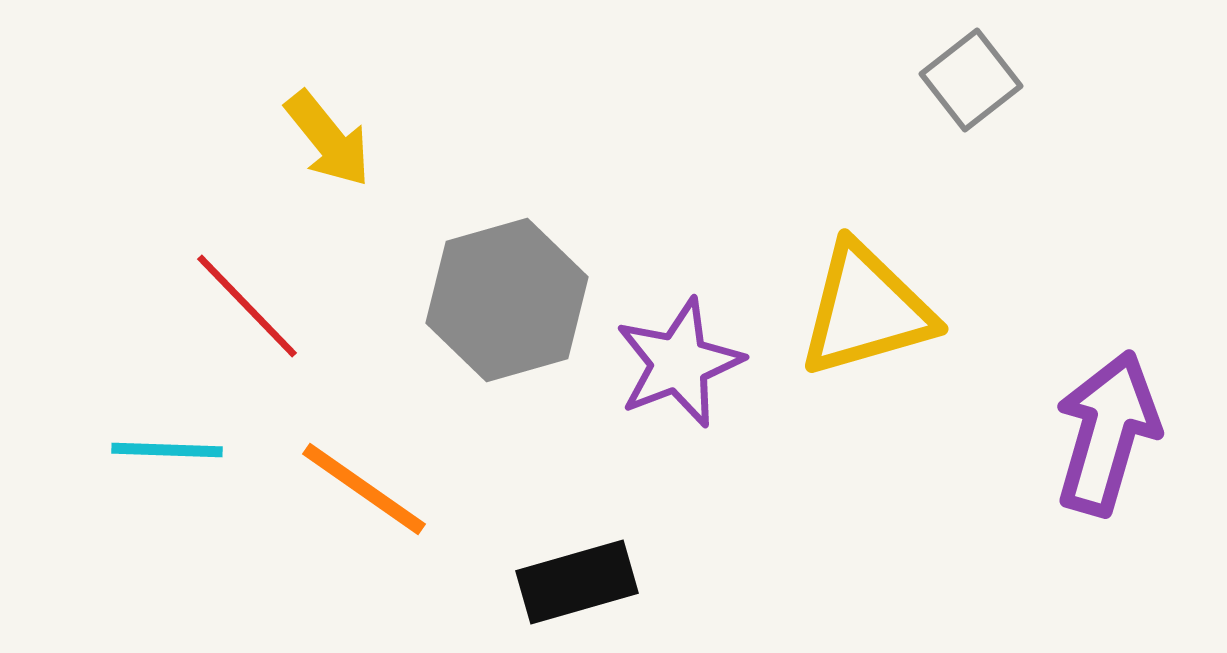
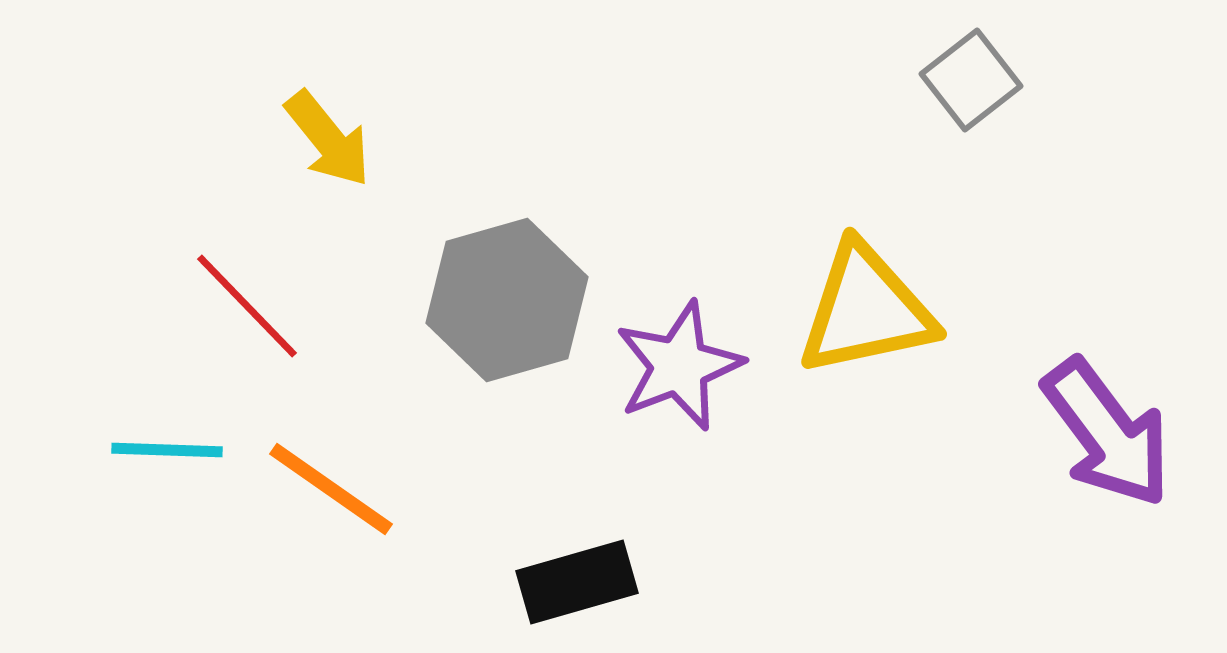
yellow triangle: rotated 4 degrees clockwise
purple star: moved 3 px down
purple arrow: rotated 127 degrees clockwise
orange line: moved 33 px left
